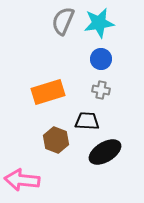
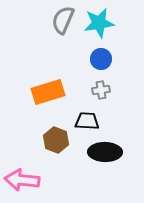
gray semicircle: moved 1 px up
gray cross: rotated 18 degrees counterclockwise
black ellipse: rotated 32 degrees clockwise
